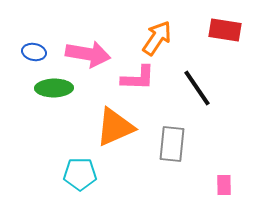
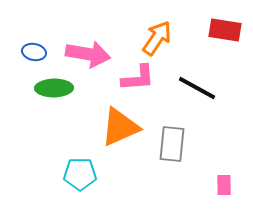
pink L-shape: rotated 6 degrees counterclockwise
black line: rotated 27 degrees counterclockwise
orange triangle: moved 5 px right
